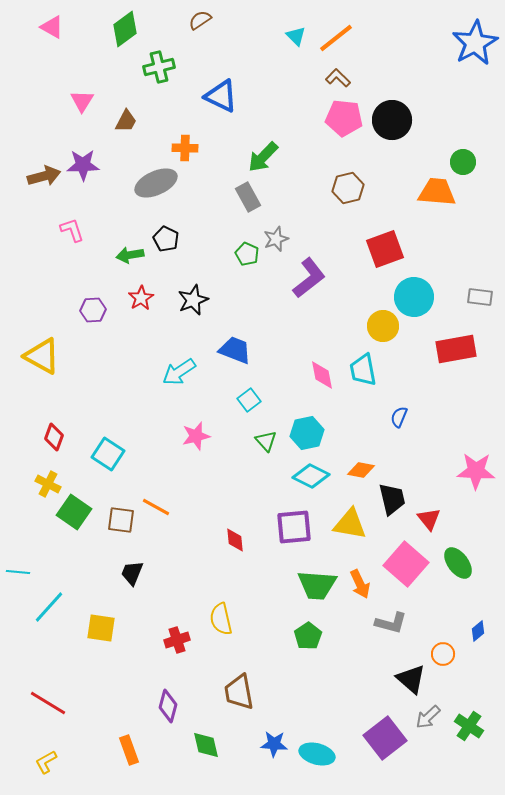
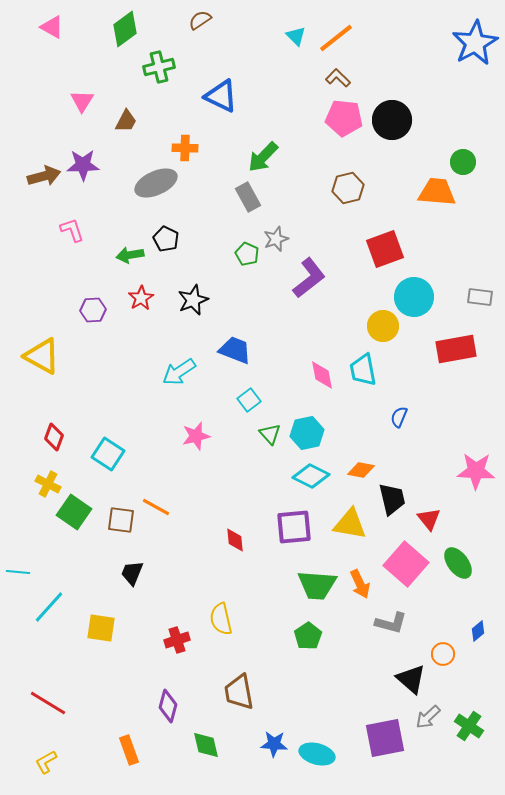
green triangle at (266, 441): moved 4 px right, 7 px up
purple square at (385, 738): rotated 27 degrees clockwise
